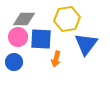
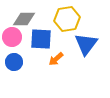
pink circle: moved 6 px left
orange arrow: rotated 35 degrees clockwise
